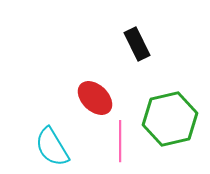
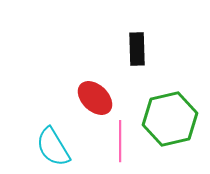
black rectangle: moved 5 px down; rotated 24 degrees clockwise
cyan semicircle: moved 1 px right
